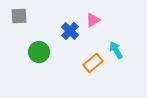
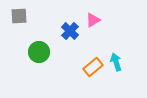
cyan arrow: moved 12 px down; rotated 12 degrees clockwise
orange rectangle: moved 4 px down
